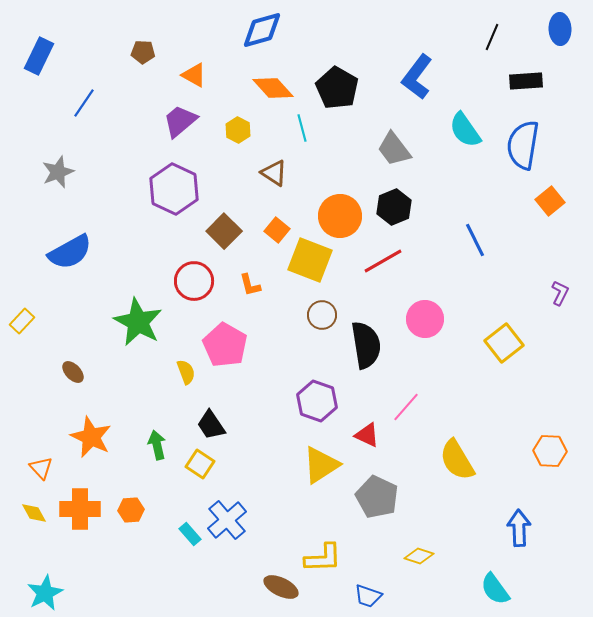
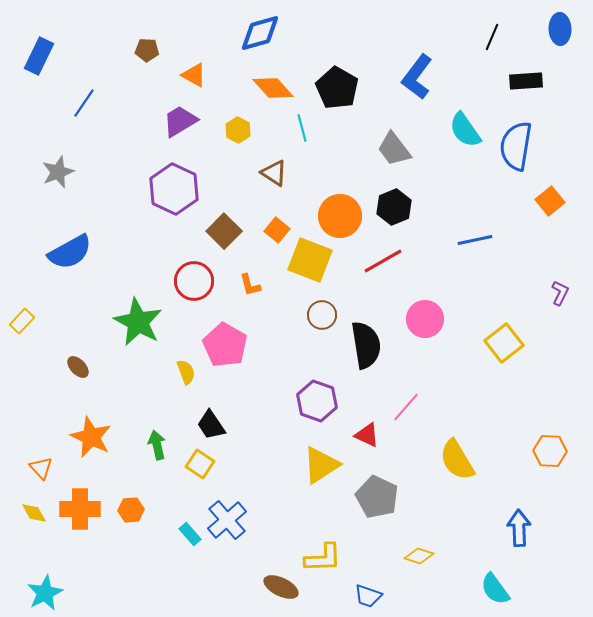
blue diamond at (262, 30): moved 2 px left, 3 px down
brown pentagon at (143, 52): moved 4 px right, 2 px up
purple trapezoid at (180, 121): rotated 9 degrees clockwise
blue semicircle at (523, 145): moved 7 px left, 1 px down
blue line at (475, 240): rotated 76 degrees counterclockwise
brown ellipse at (73, 372): moved 5 px right, 5 px up
